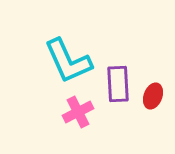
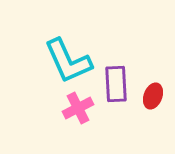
purple rectangle: moved 2 px left
pink cross: moved 4 px up
